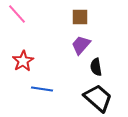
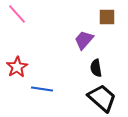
brown square: moved 27 px right
purple trapezoid: moved 3 px right, 5 px up
red star: moved 6 px left, 6 px down
black semicircle: moved 1 px down
black trapezoid: moved 4 px right
